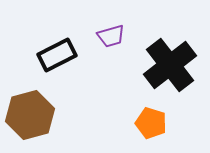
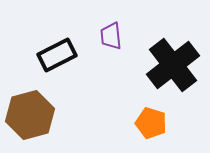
purple trapezoid: rotated 100 degrees clockwise
black cross: moved 3 px right
